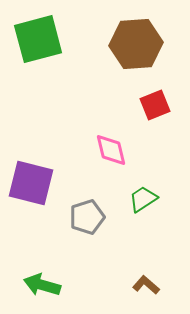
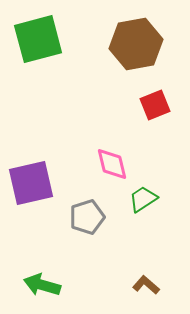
brown hexagon: rotated 6 degrees counterclockwise
pink diamond: moved 1 px right, 14 px down
purple square: rotated 27 degrees counterclockwise
